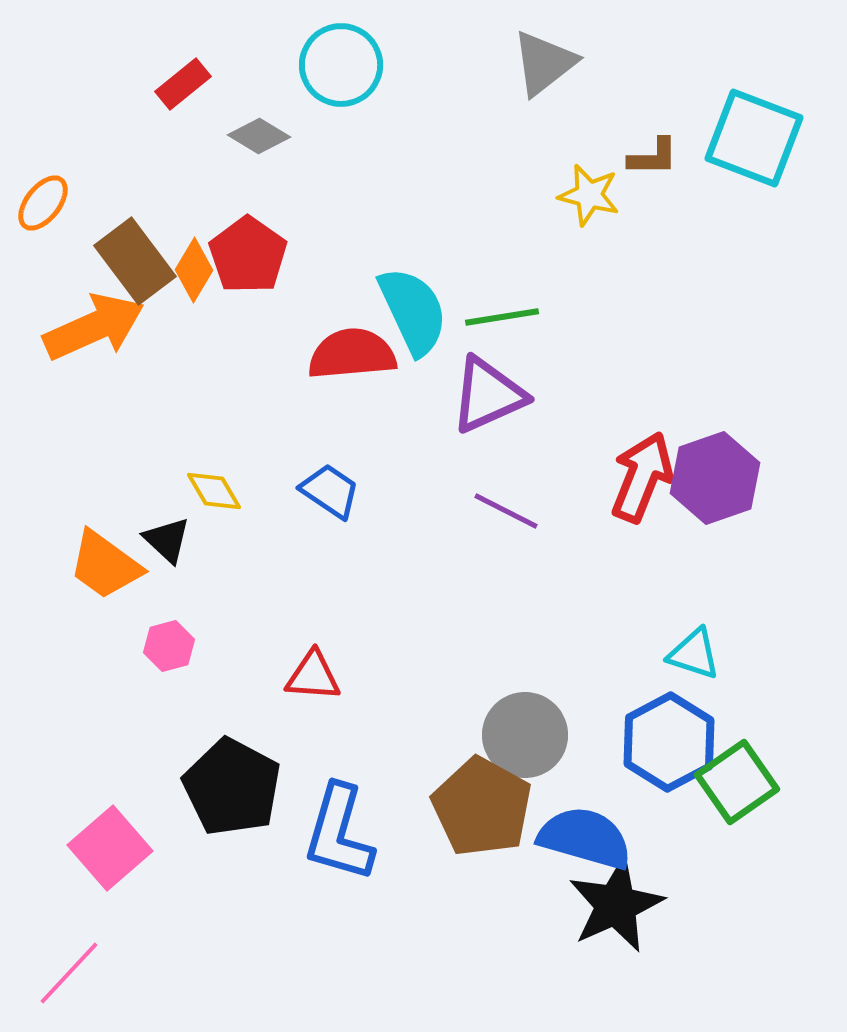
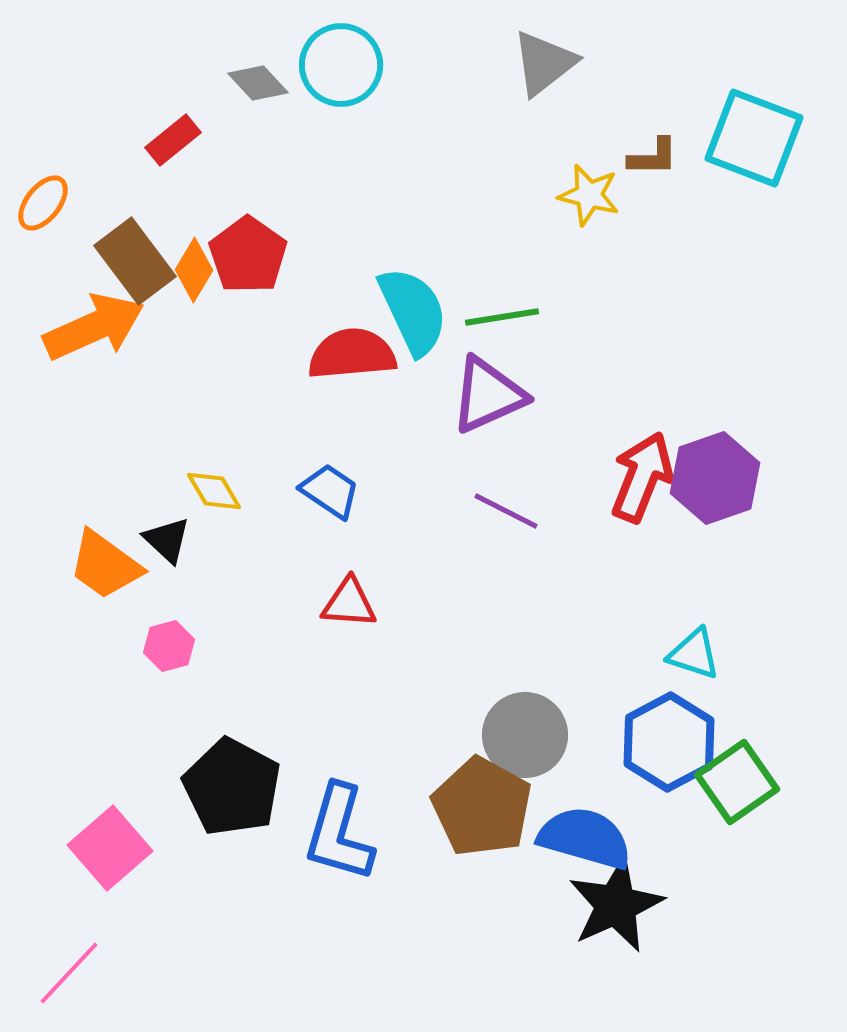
red rectangle: moved 10 px left, 56 px down
gray diamond: moved 1 px left, 53 px up; rotated 16 degrees clockwise
red triangle: moved 36 px right, 73 px up
